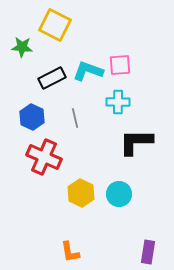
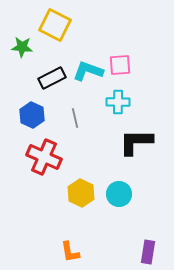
blue hexagon: moved 2 px up
